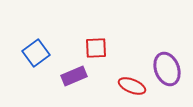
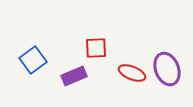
blue square: moved 3 px left, 7 px down
red ellipse: moved 13 px up
